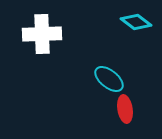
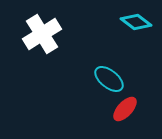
white cross: rotated 30 degrees counterclockwise
red ellipse: rotated 52 degrees clockwise
